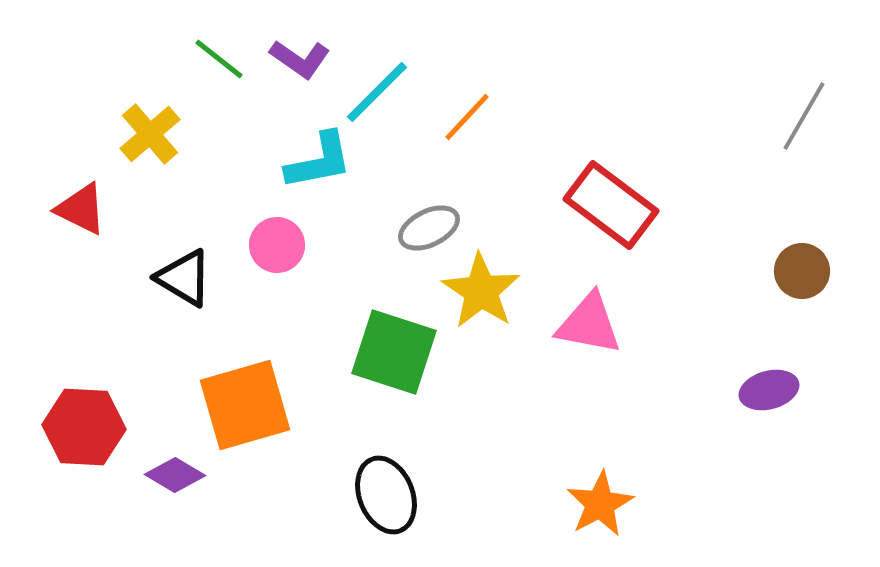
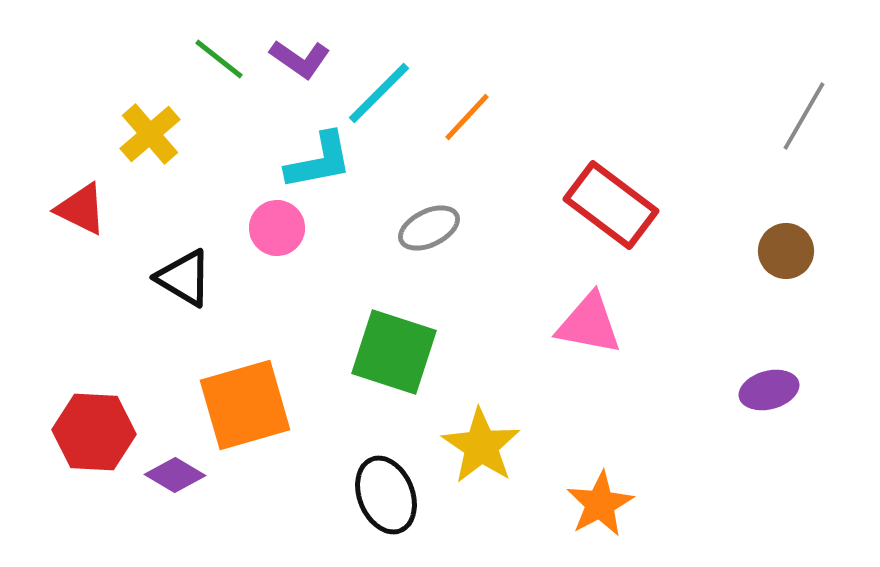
cyan line: moved 2 px right, 1 px down
pink circle: moved 17 px up
brown circle: moved 16 px left, 20 px up
yellow star: moved 155 px down
red hexagon: moved 10 px right, 5 px down
